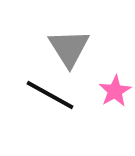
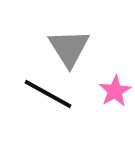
black line: moved 2 px left, 1 px up
